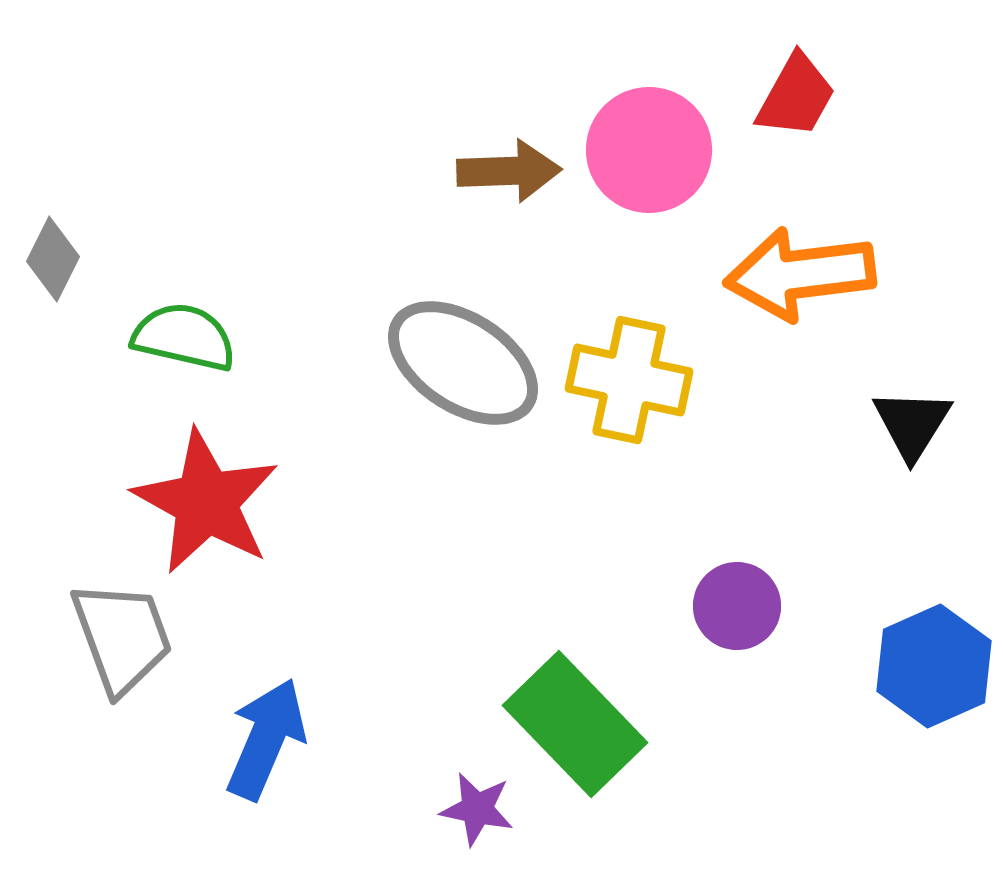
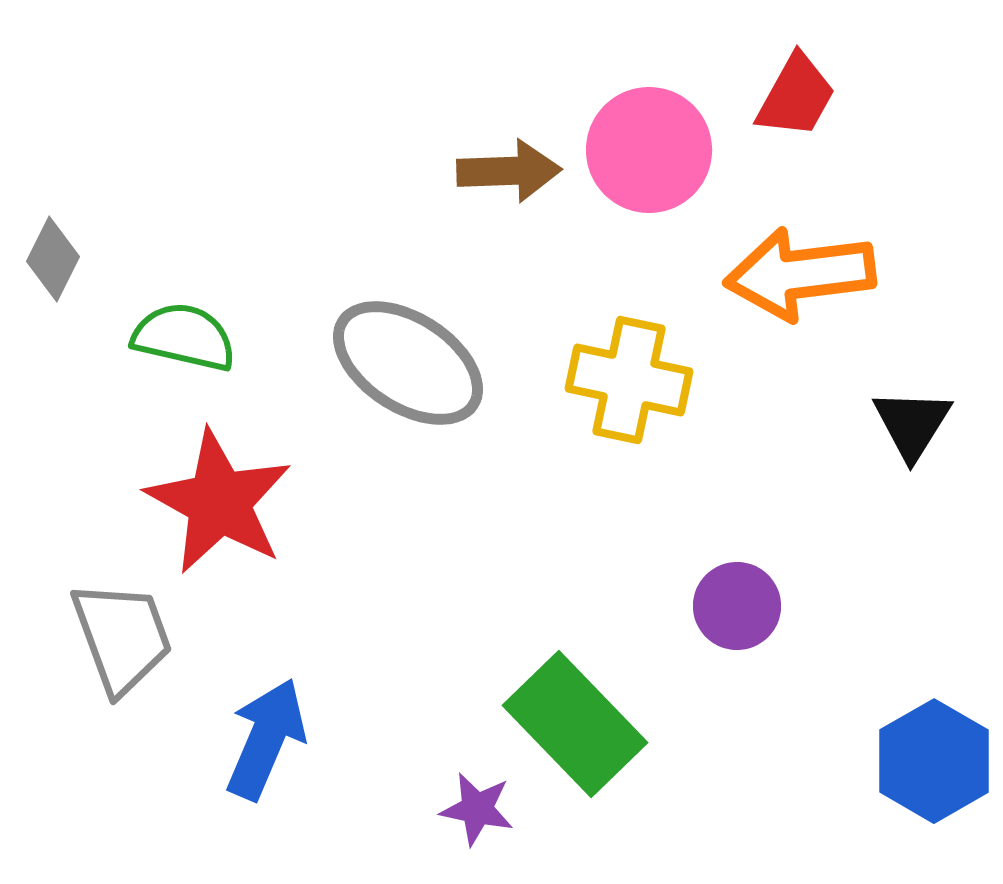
gray ellipse: moved 55 px left
red star: moved 13 px right
blue hexagon: moved 95 px down; rotated 6 degrees counterclockwise
